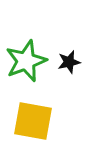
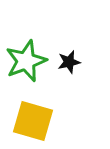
yellow square: rotated 6 degrees clockwise
